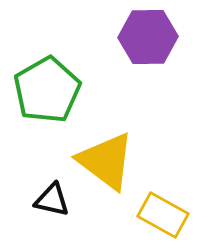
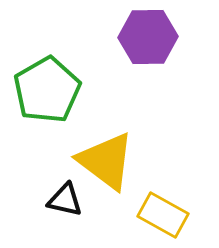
black triangle: moved 13 px right
